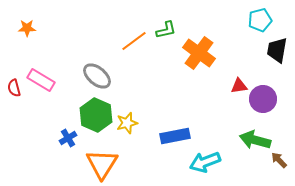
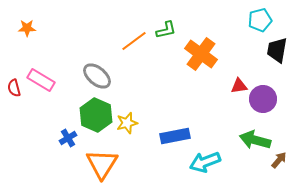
orange cross: moved 2 px right, 1 px down
brown arrow: rotated 84 degrees clockwise
